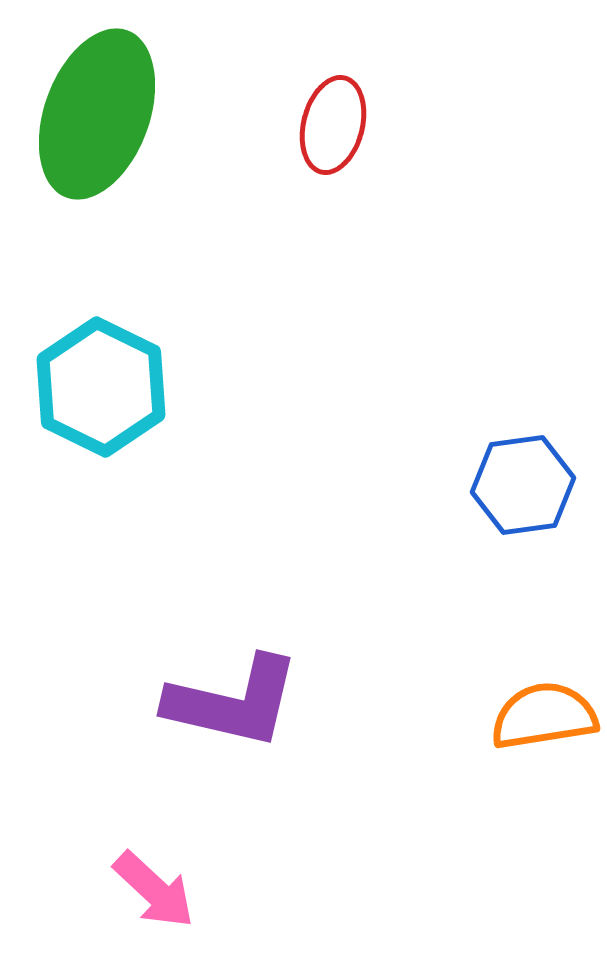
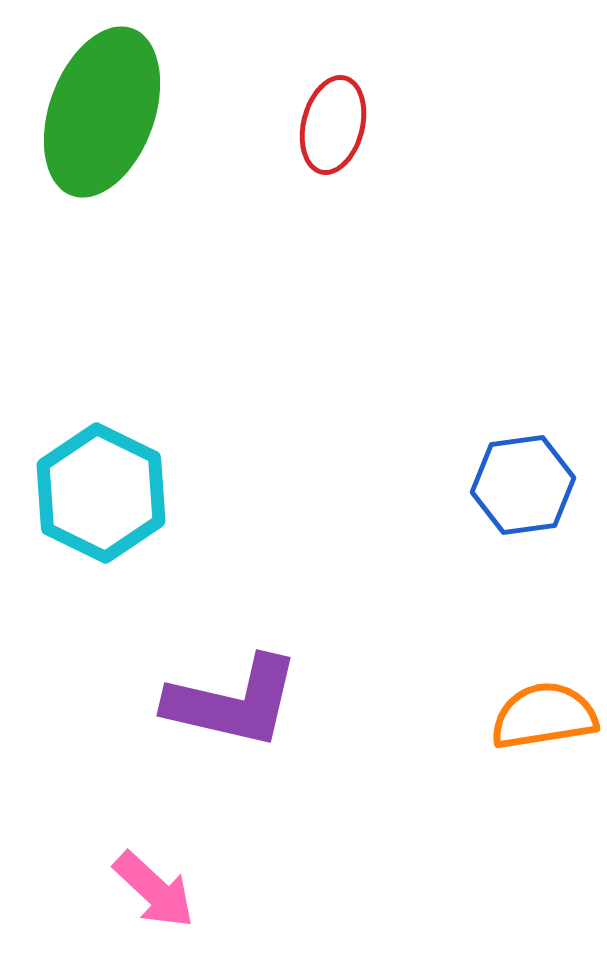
green ellipse: moved 5 px right, 2 px up
cyan hexagon: moved 106 px down
